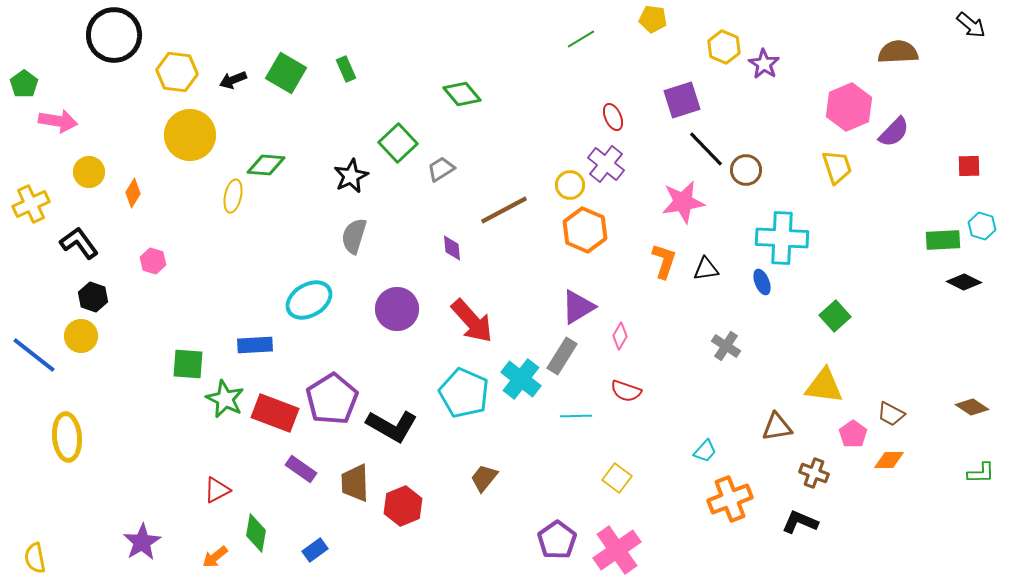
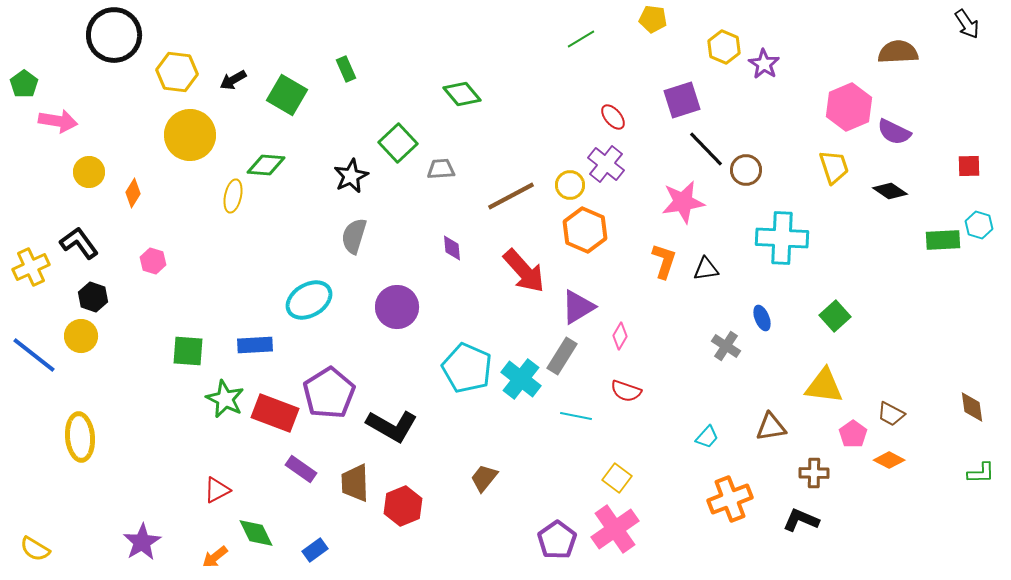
black arrow at (971, 25): moved 4 px left, 1 px up; rotated 16 degrees clockwise
green square at (286, 73): moved 1 px right, 22 px down
black arrow at (233, 80): rotated 8 degrees counterclockwise
red ellipse at (613, 117): rotated 16 degrees counterclockwise
purple semicircle at (894, 132): rotated 72 degrees clockwise
yellow trapezoid at (837, 167): moved 3 px left
gray trapezoid at (441, 169): rotated 28 degrees clockwise
yellow cross at (31, 204): moved 63 px down
brown line at (504, 210): moved 7 px right, 14 px up
cyan hexagon at (982, 226): moved 3 px left, 1 px up
blue ellipse at (762, 282): moved 36 px down
black diamond at (964, 282): moved 74 px left, 91 px up; rotated 8 degrees clockwise
purple circle at (397, 309): moved 2 px up
red arrow at (472, 321): moved 52 px right, 50 px up
green square at (188, 364): moved 13 px up
cyan pentagon at (464, 393): moved 3 px right, 25 px up
purple pentagon at (332, 399): moved 3 px left, 6 px up
brown diamond at (972, 407): rotated 48 degrees clockwise
cyan line at (576, 416): rotated 12 degrees clockwise
brown triangle at (777, 427): moved 6 px left
yellow ellipse at (67, 437): moved 13 px right
cyan trapezoid at (705, 451): moved 2 px right, 14 px up
orange diamond at (889, 460): rotated 28 degrees clockwise
brown cross at (814, 473): rotated 20 degrees counterclockwise
black L-shape at (800, 522): moved 1 px right, 2 px up
green diamond at (256, 533): rotated 36 degrees counterclockwise
pink cross at (617, 550): moved 2 px left, 21 px up
yellow semicircle at (35, 558): moved 9 px up; rotated 48 degrees counterclockwise
